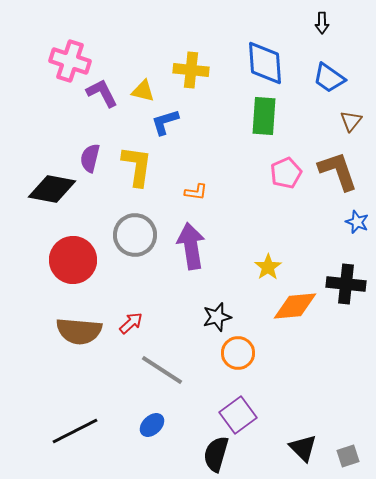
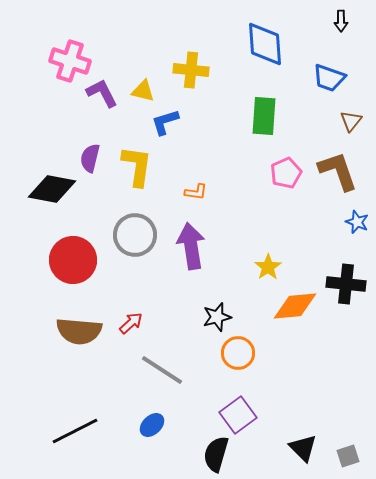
black arrow: moved 19 px right, 2 px up
blue diamond: moved 19 px up
blue trapezoid: rotated 16 degrees counterclockwise
